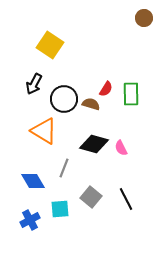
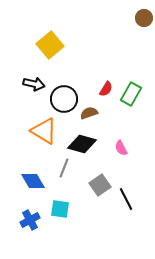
yellow square: rotated 16 degrees clockwise
black arrow: rotated 105 degrees counterclockwise
green rectangle: rotated 30 degrees clockwise
brown semicircle: moved 2 px left, 9 px down; rotated 36 degrees counterclockwise
black diamond: moved 12 px left
gray square: moved 9 px right, 12 px up; rotated 15 degrees clockwise
cyan square: rotated 12 degrees clockwise
